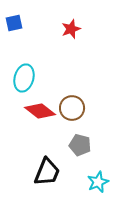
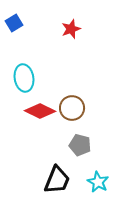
blue square: rotated 18 degrees counterclockwise
cyan ellipse: rotated 24 degrees counterclockwise
red diamond: rotated 12 degrees counterclockwise
black trapezoid: moved 10 px right, 8 px down
cyan star: rotated 20 degrees counterclockwise
